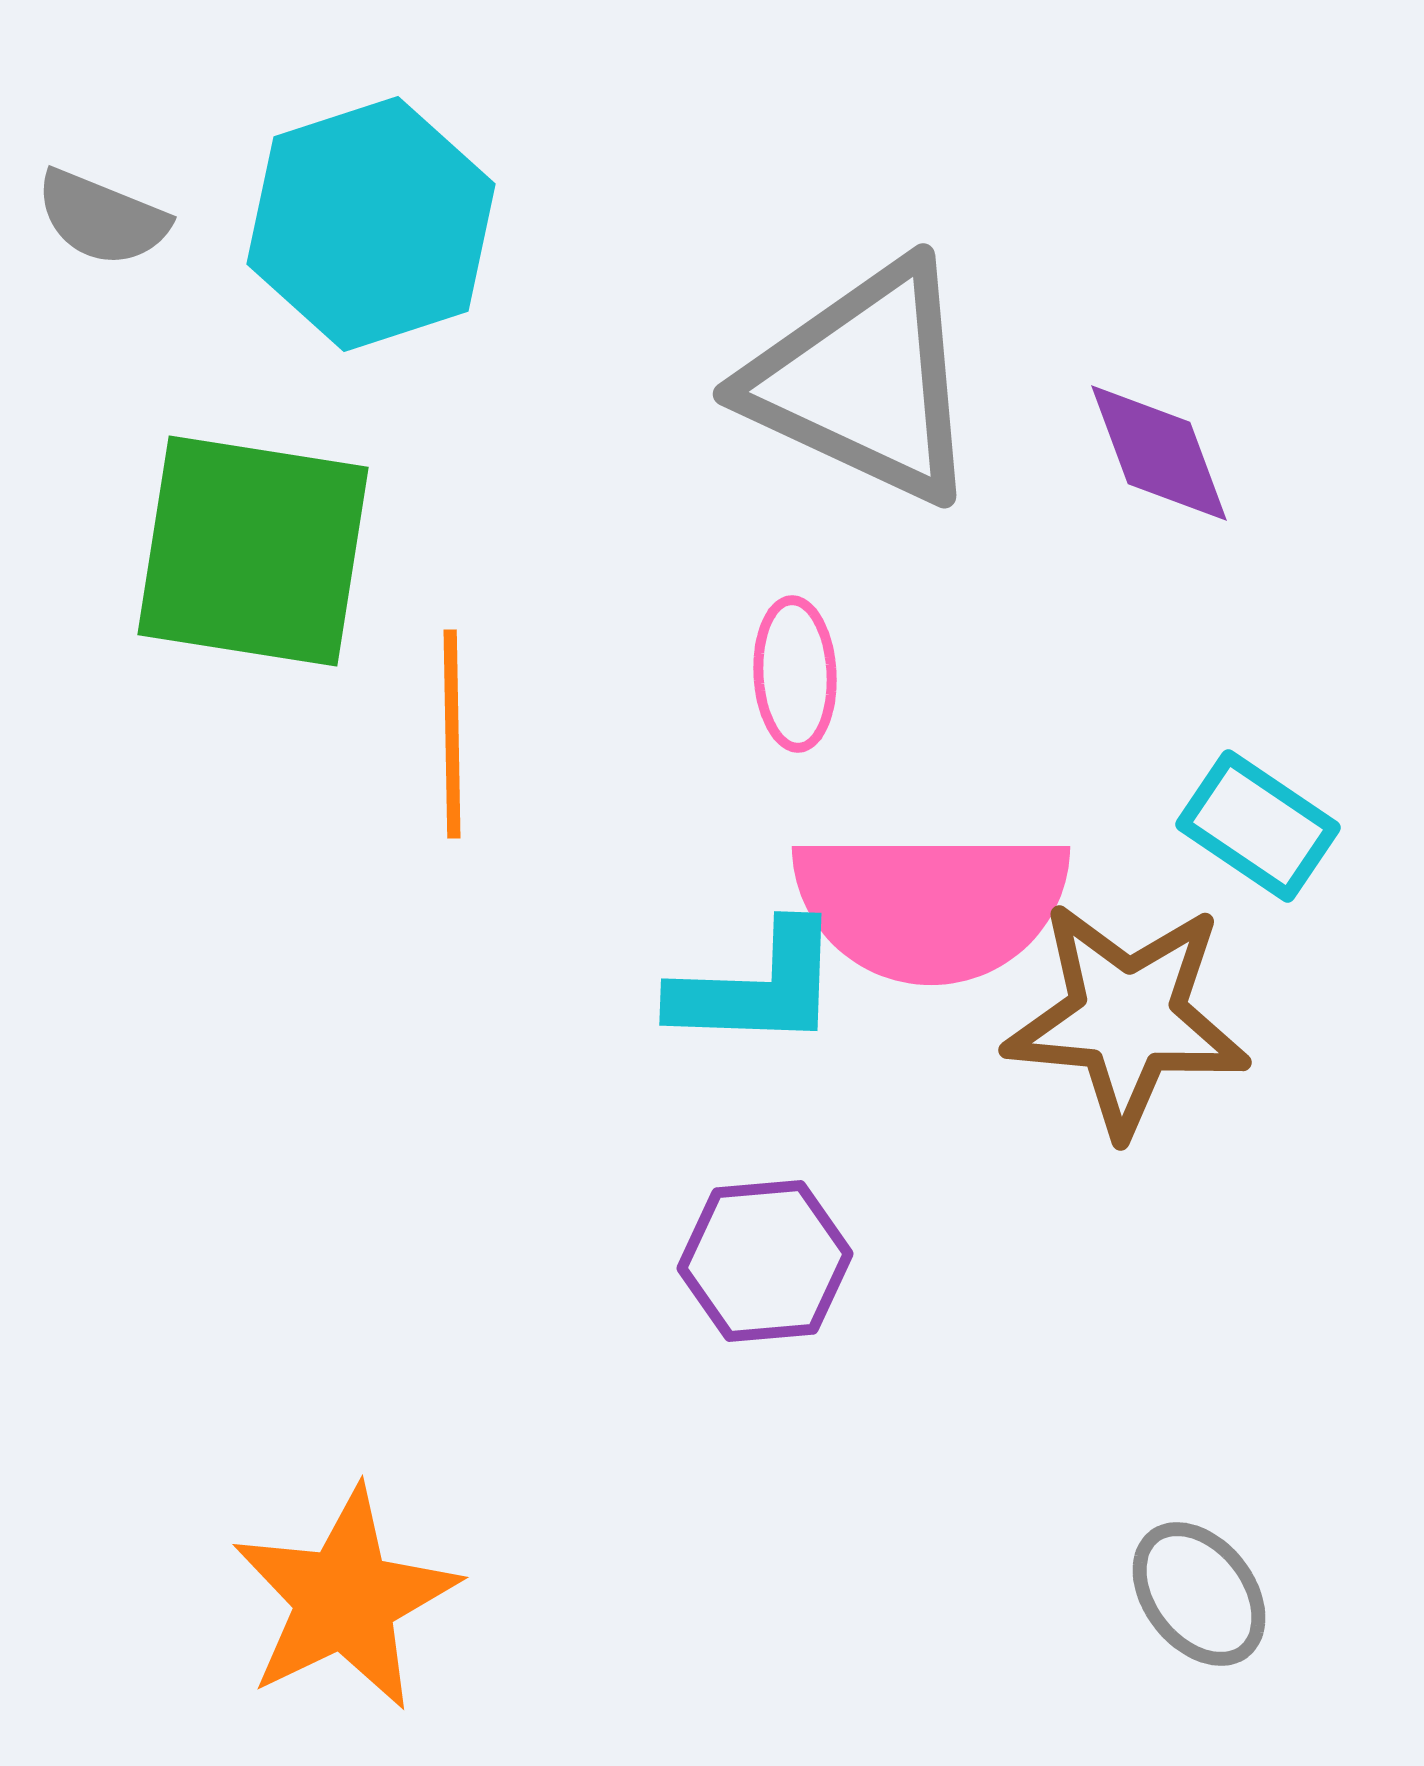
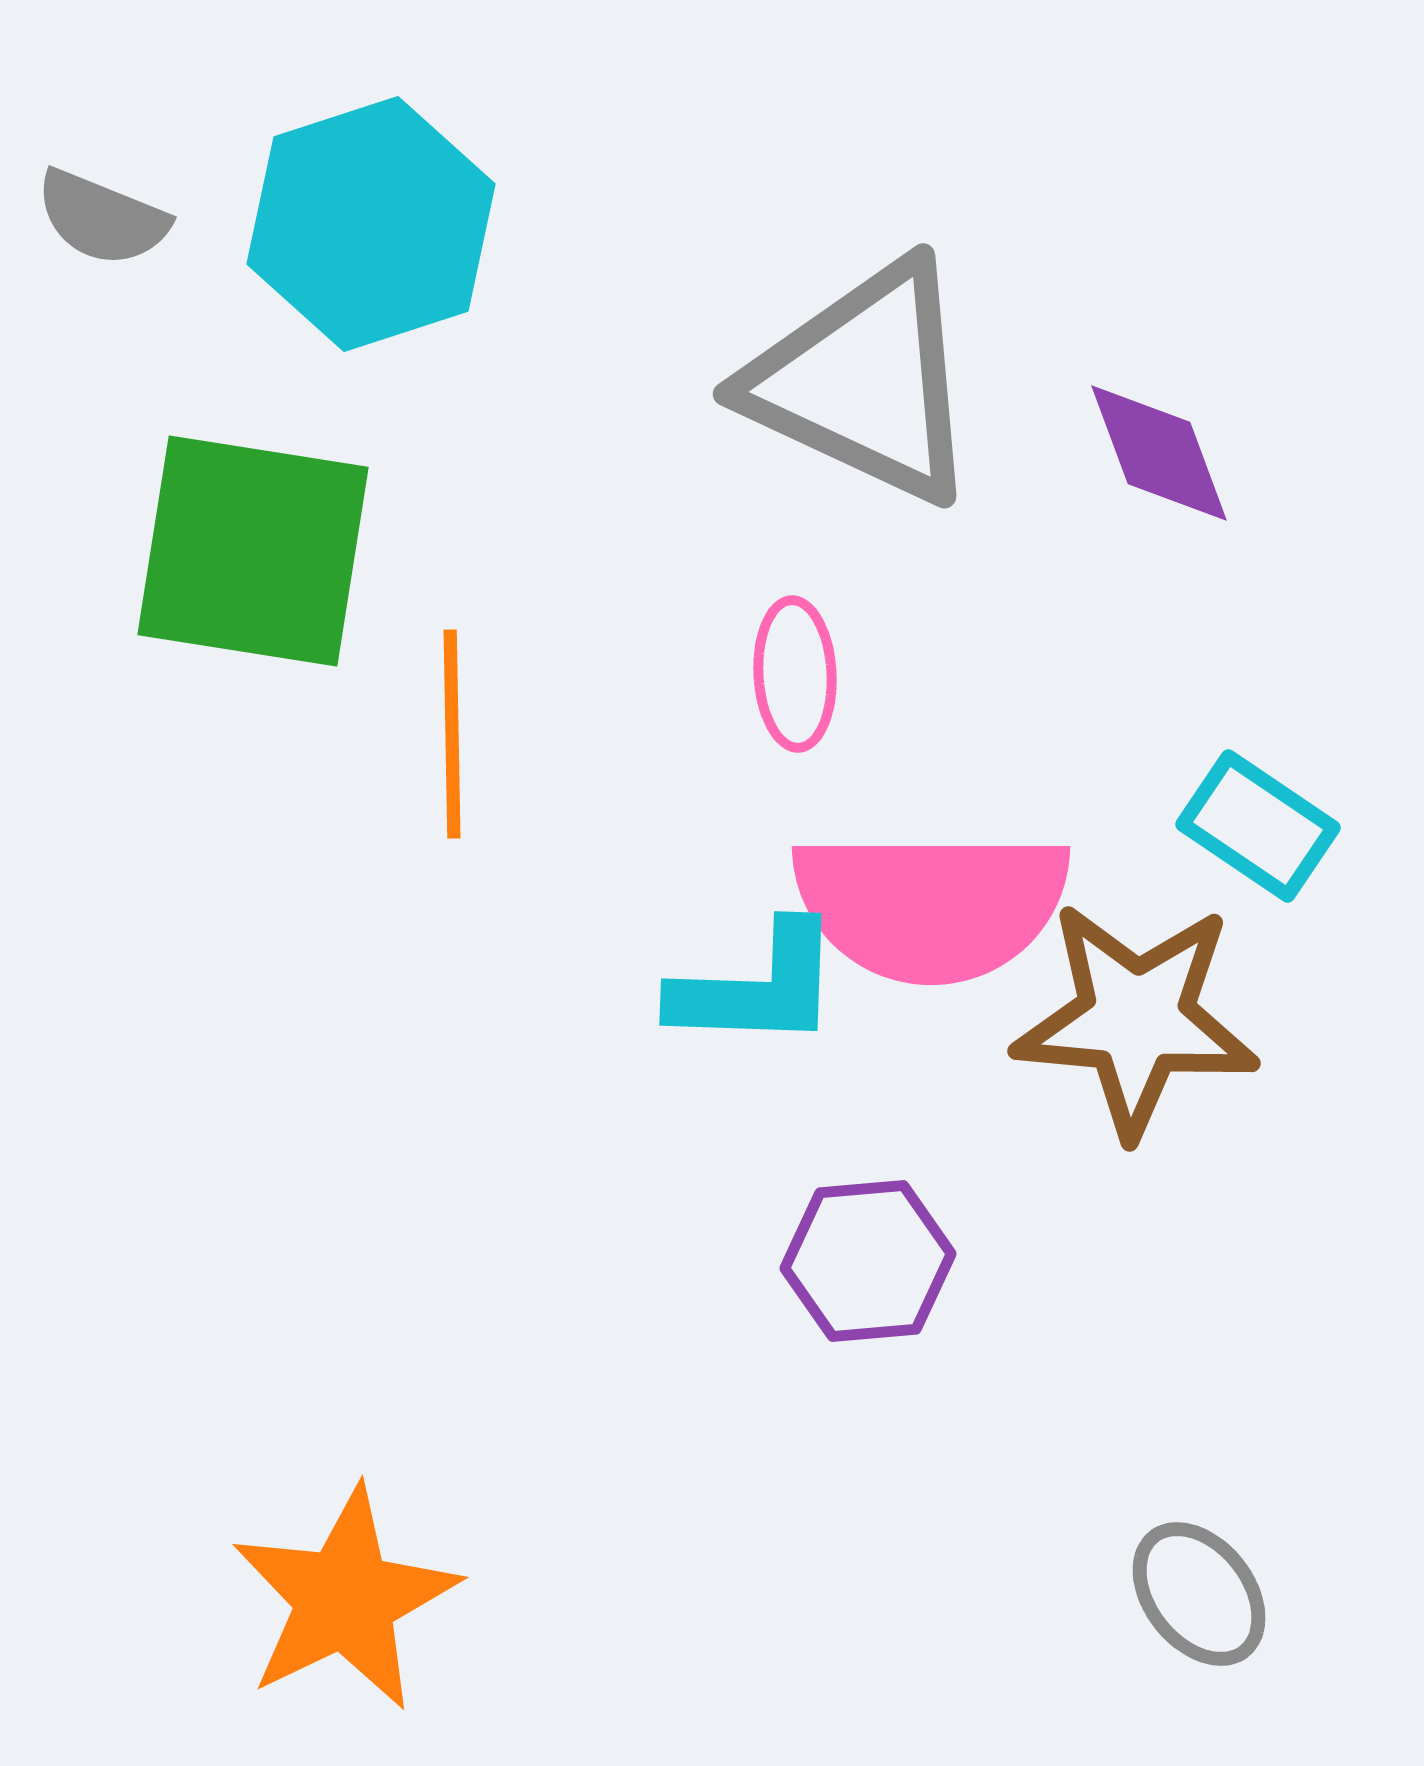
brown star: moved 9 px right, 1 px down
purple hexagon: moved 103 px right
